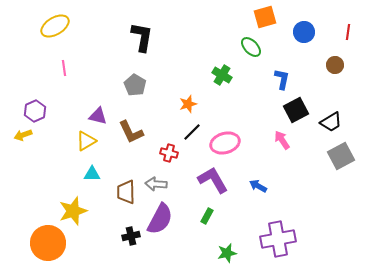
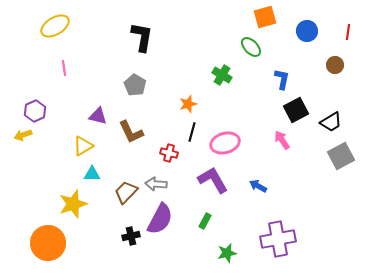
blue circle: moved 3 px right, 1 px up
black line: rotated 30 degrees counterclockwise
yellow triangle: moved 3 px left, 5 px down
brown trapezoid: rotated 45 degrees clockwise
yellow star: moved 7 px up
green rectangle: moved 2 px left, 5 px down
